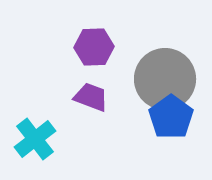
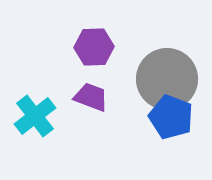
gray circle: moved 2 px right
blue pentagon: rotated 15 degrees counterclockwise
cyan cross: moved 23 px up
